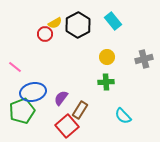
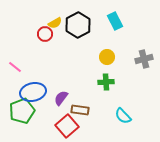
cyan rectangle: moved 2 px right; rotated 12 degrees clockwise
brown rectangle: rotated 66 degrees clockwise
